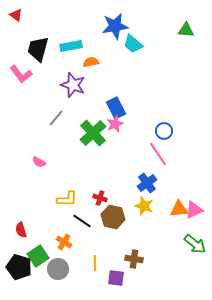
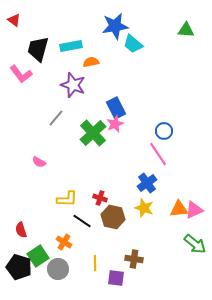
red triangle: moved 2 px left, 5 px down
yellow star: moved 2 px down
